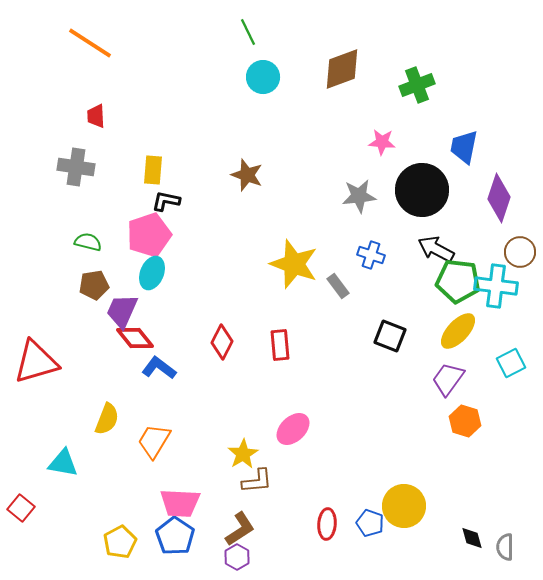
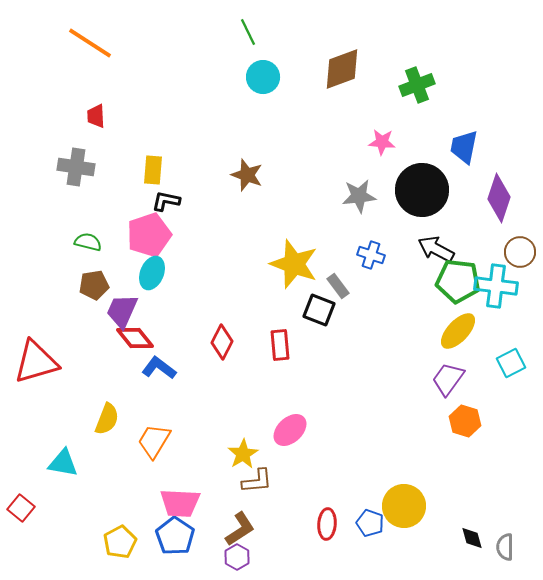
black square at (390, 336): moved 71 px left, 26 px up
pink ellipse at (293, 429): moved 3 px left, 1 px down
